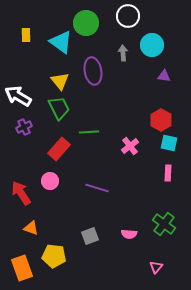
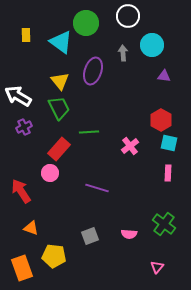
purple ellipse: rotated 28 degrees clockwise
pink circle: moved 8 px up
red arrow: moved 2 px up
pink triangle: moved 1 px right
